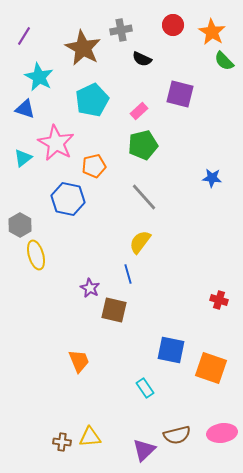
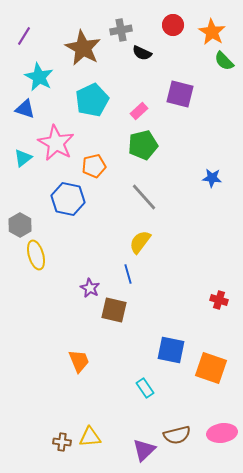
black semicircle: moved 6 px up
